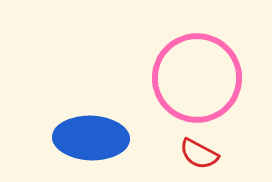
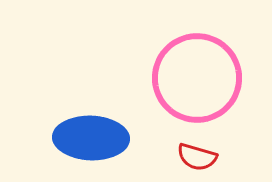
red semicircle: moved 2 px left, 3 px down; rotated 12 degrees counterclockwise
